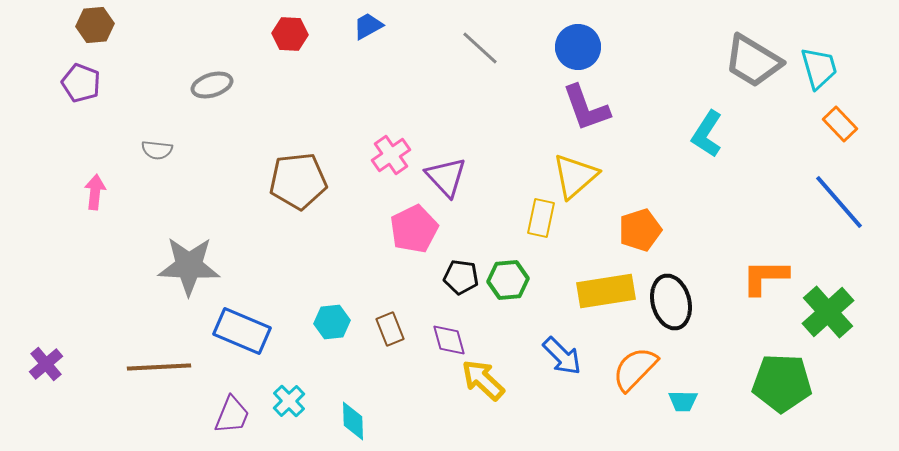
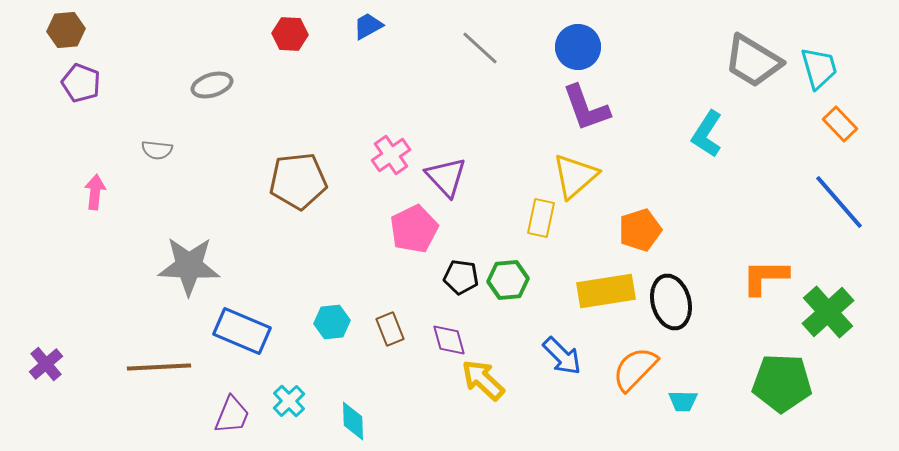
brown hexagon at (95, 25): moved 29 px left, 5 px down
